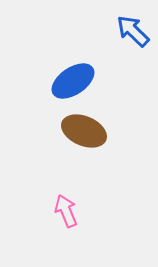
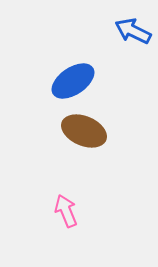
blue arrow: rotated 18 degrees counterclockwise
